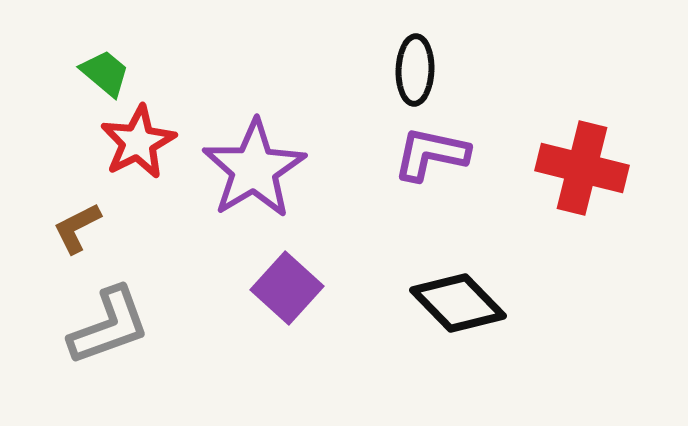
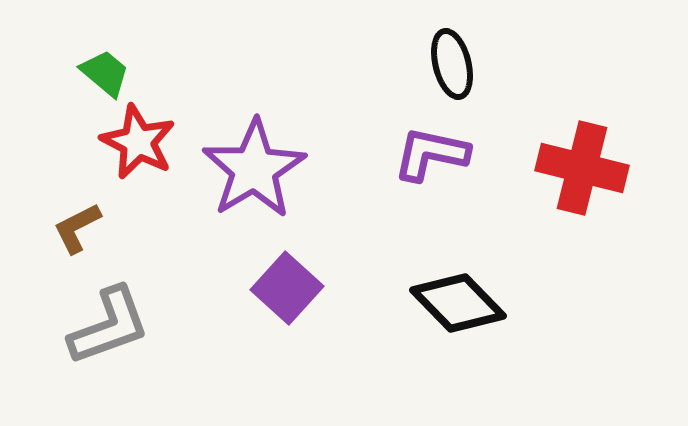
black ellipse: moved 37 px right, 6 px up; rotated 16 degrees counterclockwise
red star: rotated 18 degrees counterclockwise
